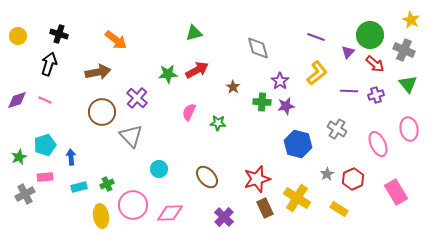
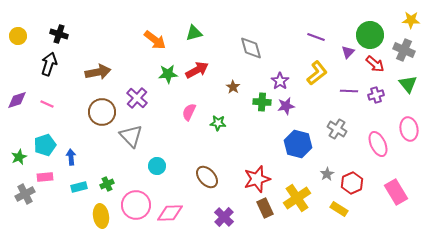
yellow star at (411, 20): rotated 24 degrees counterclockwise
orange arrow at (116, 40): moved 39 px right
gray diamond at (258, 48): moved 7 px left
pink line at (45, 100): moved 2 px right, 4 px down
cyan circle at (159, 169): moved 2 px left, 3 px up
red hexagon at (353, 179): moved 1 px left, 4 px down
yellow cross at (297, 198): rotated 24 degrees clockwise
pink circle at (133, 205): moved 3 px right
